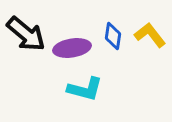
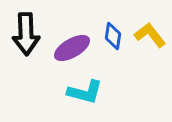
black arrow: rotated 48 degrees clockwise
purple ellipse: rotated 21 degrees counterclockwise
cyan L-shape: moved 3 px down
